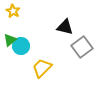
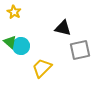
yellow star: moved 1 px right, 1 px down
black triangle: moved 2 px left, 1 px down
green triangle: moved 2 px down; rotated 40 degrees counterclockwise
gray square: moved 2 px left, 3 px down; rotated 25 degrees clockwise
